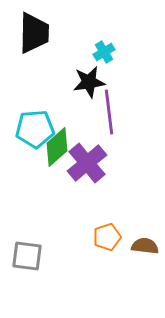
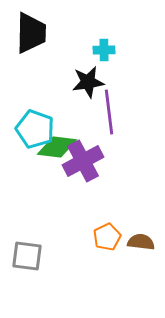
black trapezoid: moved 3 px left
cyan cross: moved 2 px up; rotated 30 degrees clockwise
black star: moved 1 px left
cyan pentagon: rotated 24 degrees clockwise
green diamond: rotated 48 degrees clockwise
purple cross: moved 4 px left, 2 px up; rotated 12 degrees clockwise
orange pentagon: rotated 8 degrees counterclockwise
brown semicircle: moved 4 px left, 4 px up
